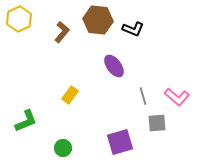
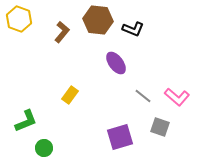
yellow hexagon: rotated 15 degrees counterclockwise
purple ellipse: moved 2 px right, 3 px up
gray line: rotated 36 degrees counterclockwise
gray square: moved 3 px right, 4 px down; rotated 24 degrees clockwise
purple square: moved 5 px up
green circle: moved 19 px left
